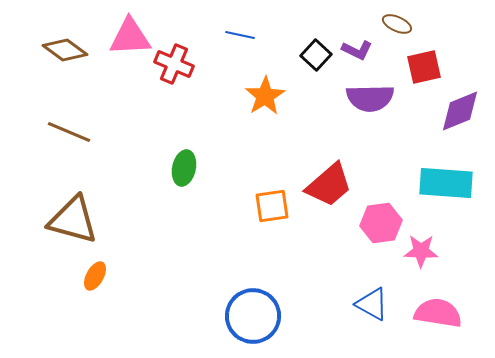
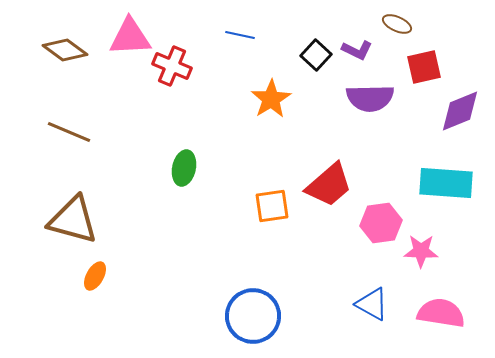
red cross: moved 2 px left, 2 px down
orange star: moved 6 px right, 3 px down
pink semicircle: moved 3 px right
